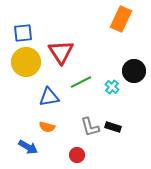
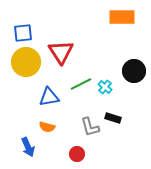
orange rectangle: moved 1 px right, 2 px up; rotated 65 degrees clockwise
green line: moved 2 px down
cyan cross: moved 7 px left
black rectangle: moved 9 px up
blue arrow: rotated 36 degrees clockwise
red circle: moved 1 px up
